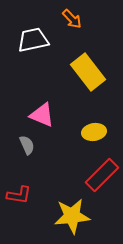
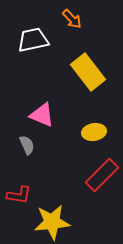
yellow star: moved 20 px left, 6 px down
